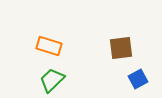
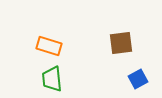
brown square: moved 5 px up
green trapezoid: moved 1 px up; rotated 52 degrees counterclockwise
